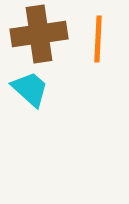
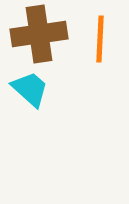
orange line: moved 2 px right
